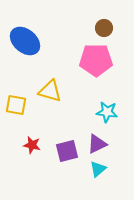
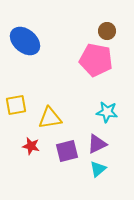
brown circle: moved 3 px right, 3 px down
pink pentagon: rotated 12 degrees clockwise
yellow triangle: moved 27 px down; rotated 25 degrees counterclockwise
yellow square: rotated 20 degrees counterclockwise
red star: moved 1 px left, 1 px down
